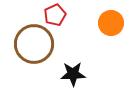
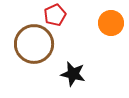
black star: rotated 15 degrees clockwise
